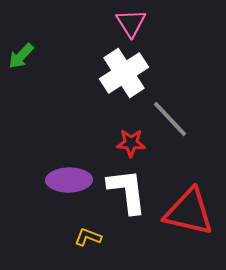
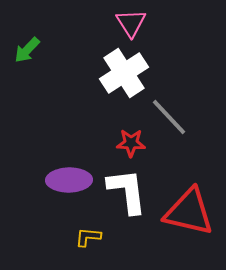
green arrow: moved 6 px right, 6 px up
gray line: moved 1 px left, 2 px up
yellow L-shape: rotated 16 degrees counterclockwise
